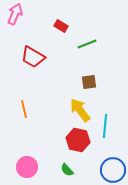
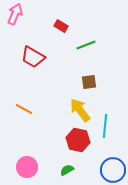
green line: moved 1 px left, 1 px down
orange line: rotated 48 degrees counterclockwise
green semicircle: rotated 104 degrees clockwise
